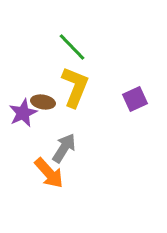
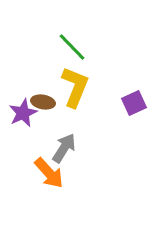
purple square: moved 1 px left, 4 px down
